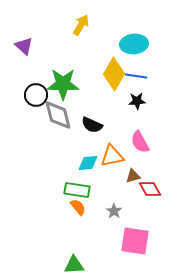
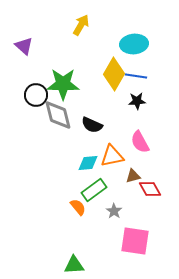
green rectangle: moved 17 px right; rotated 45 degrees counterclockwise
